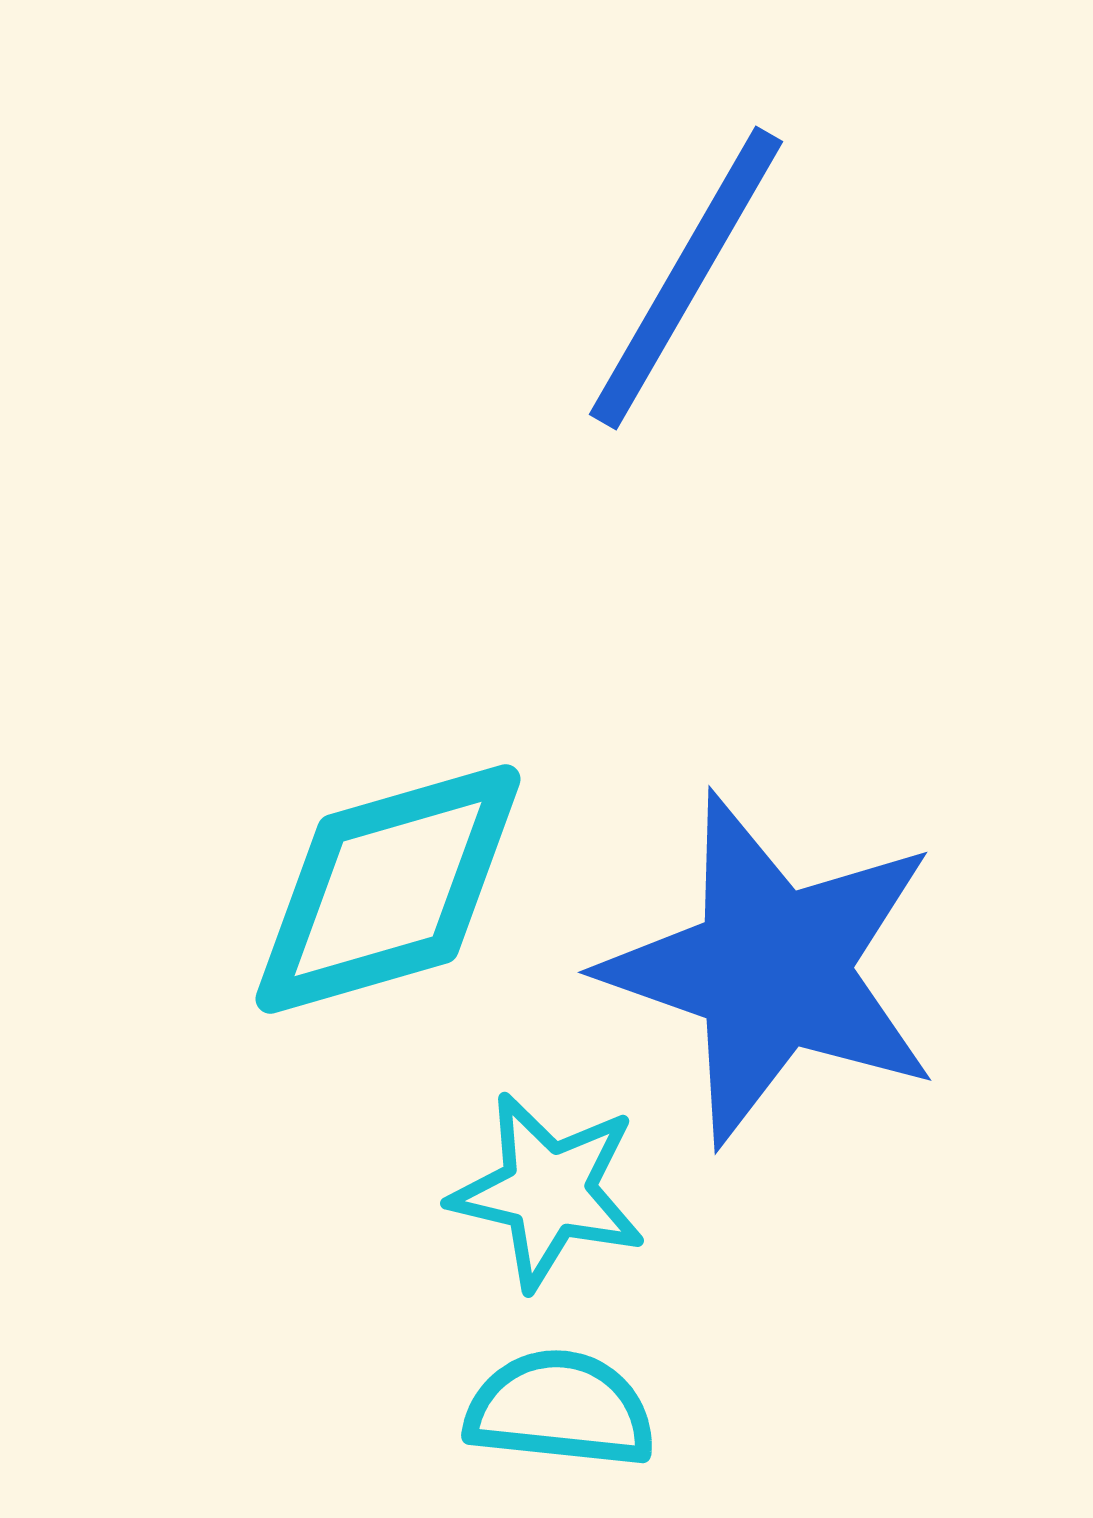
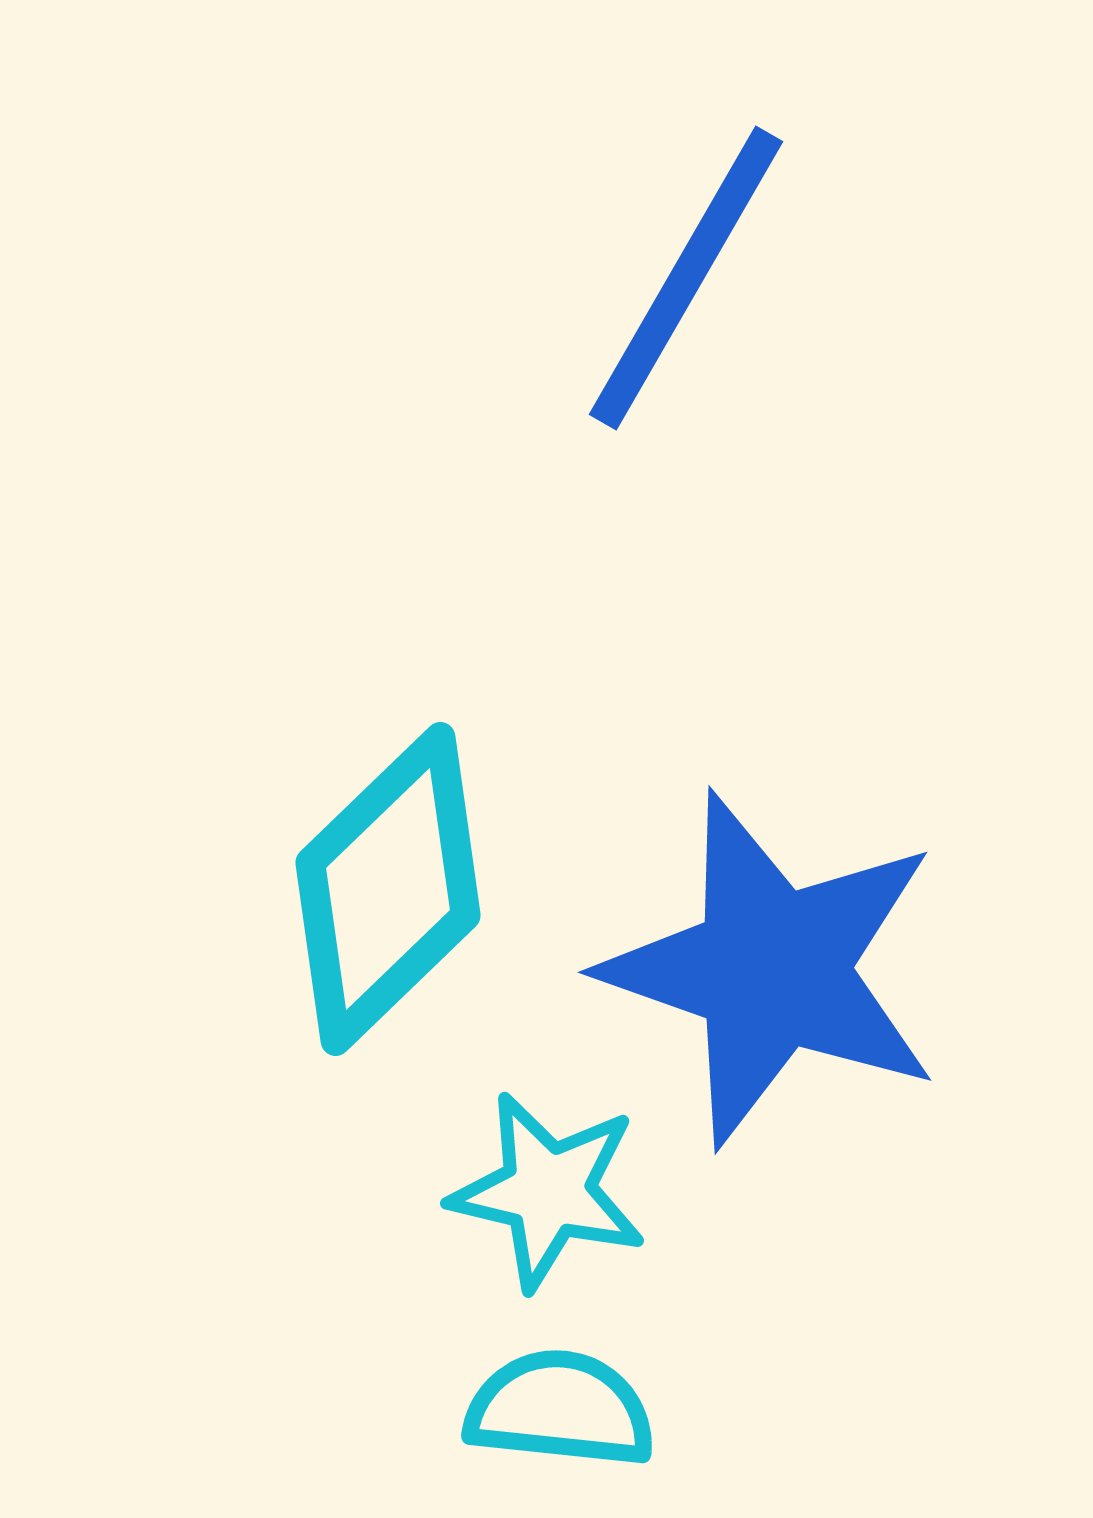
cyan diamond: rotated 28 degrees counterclockwise
